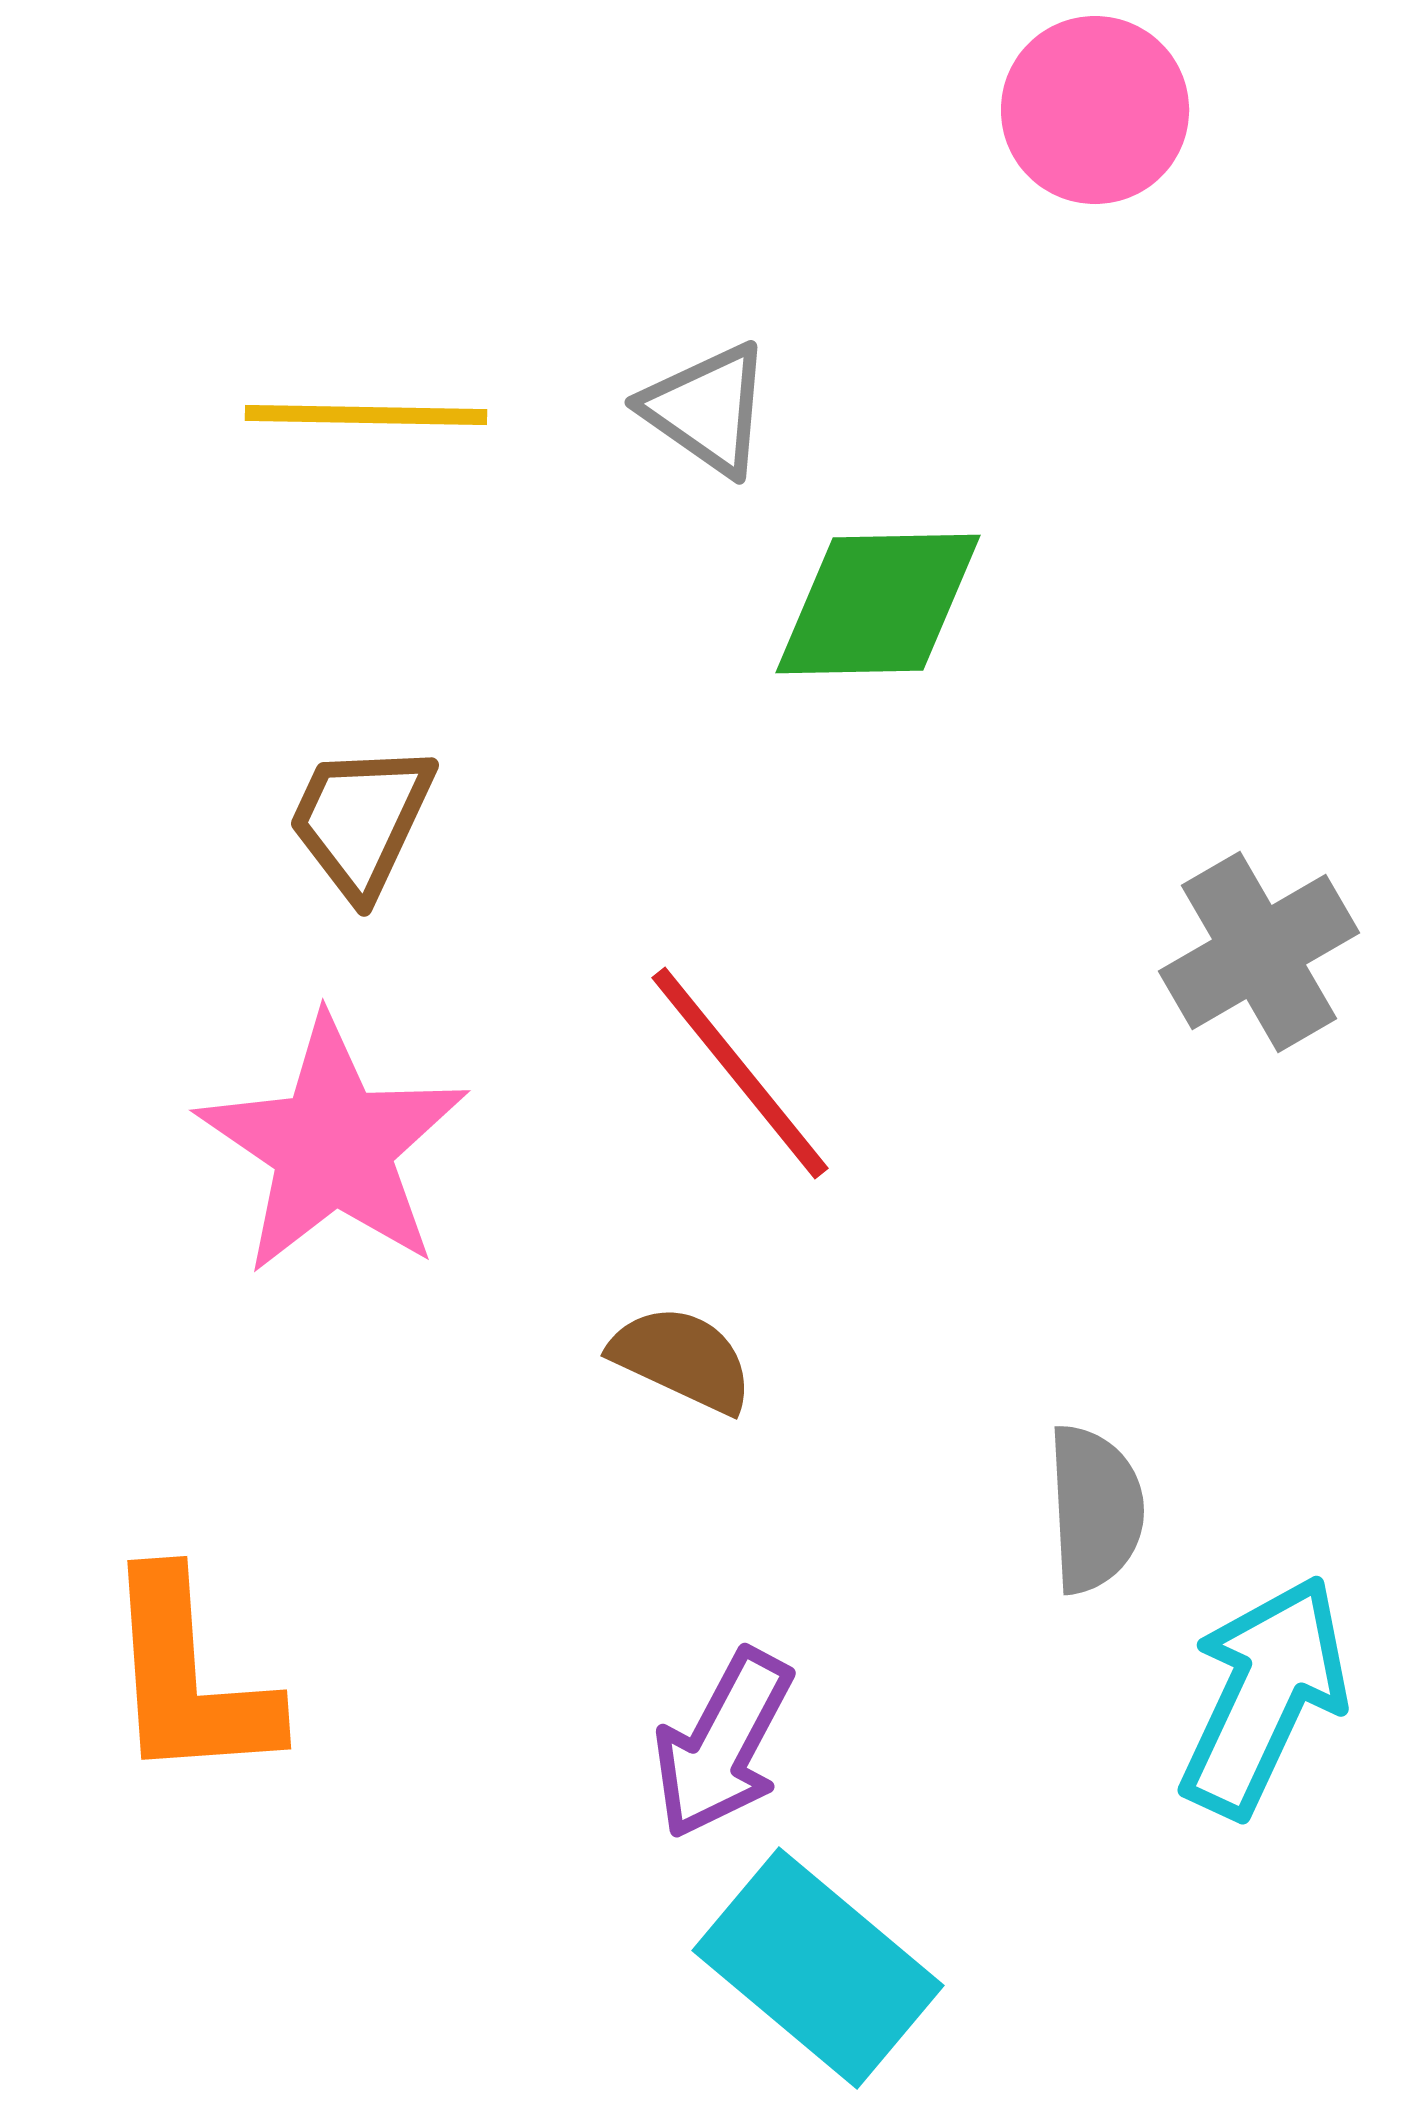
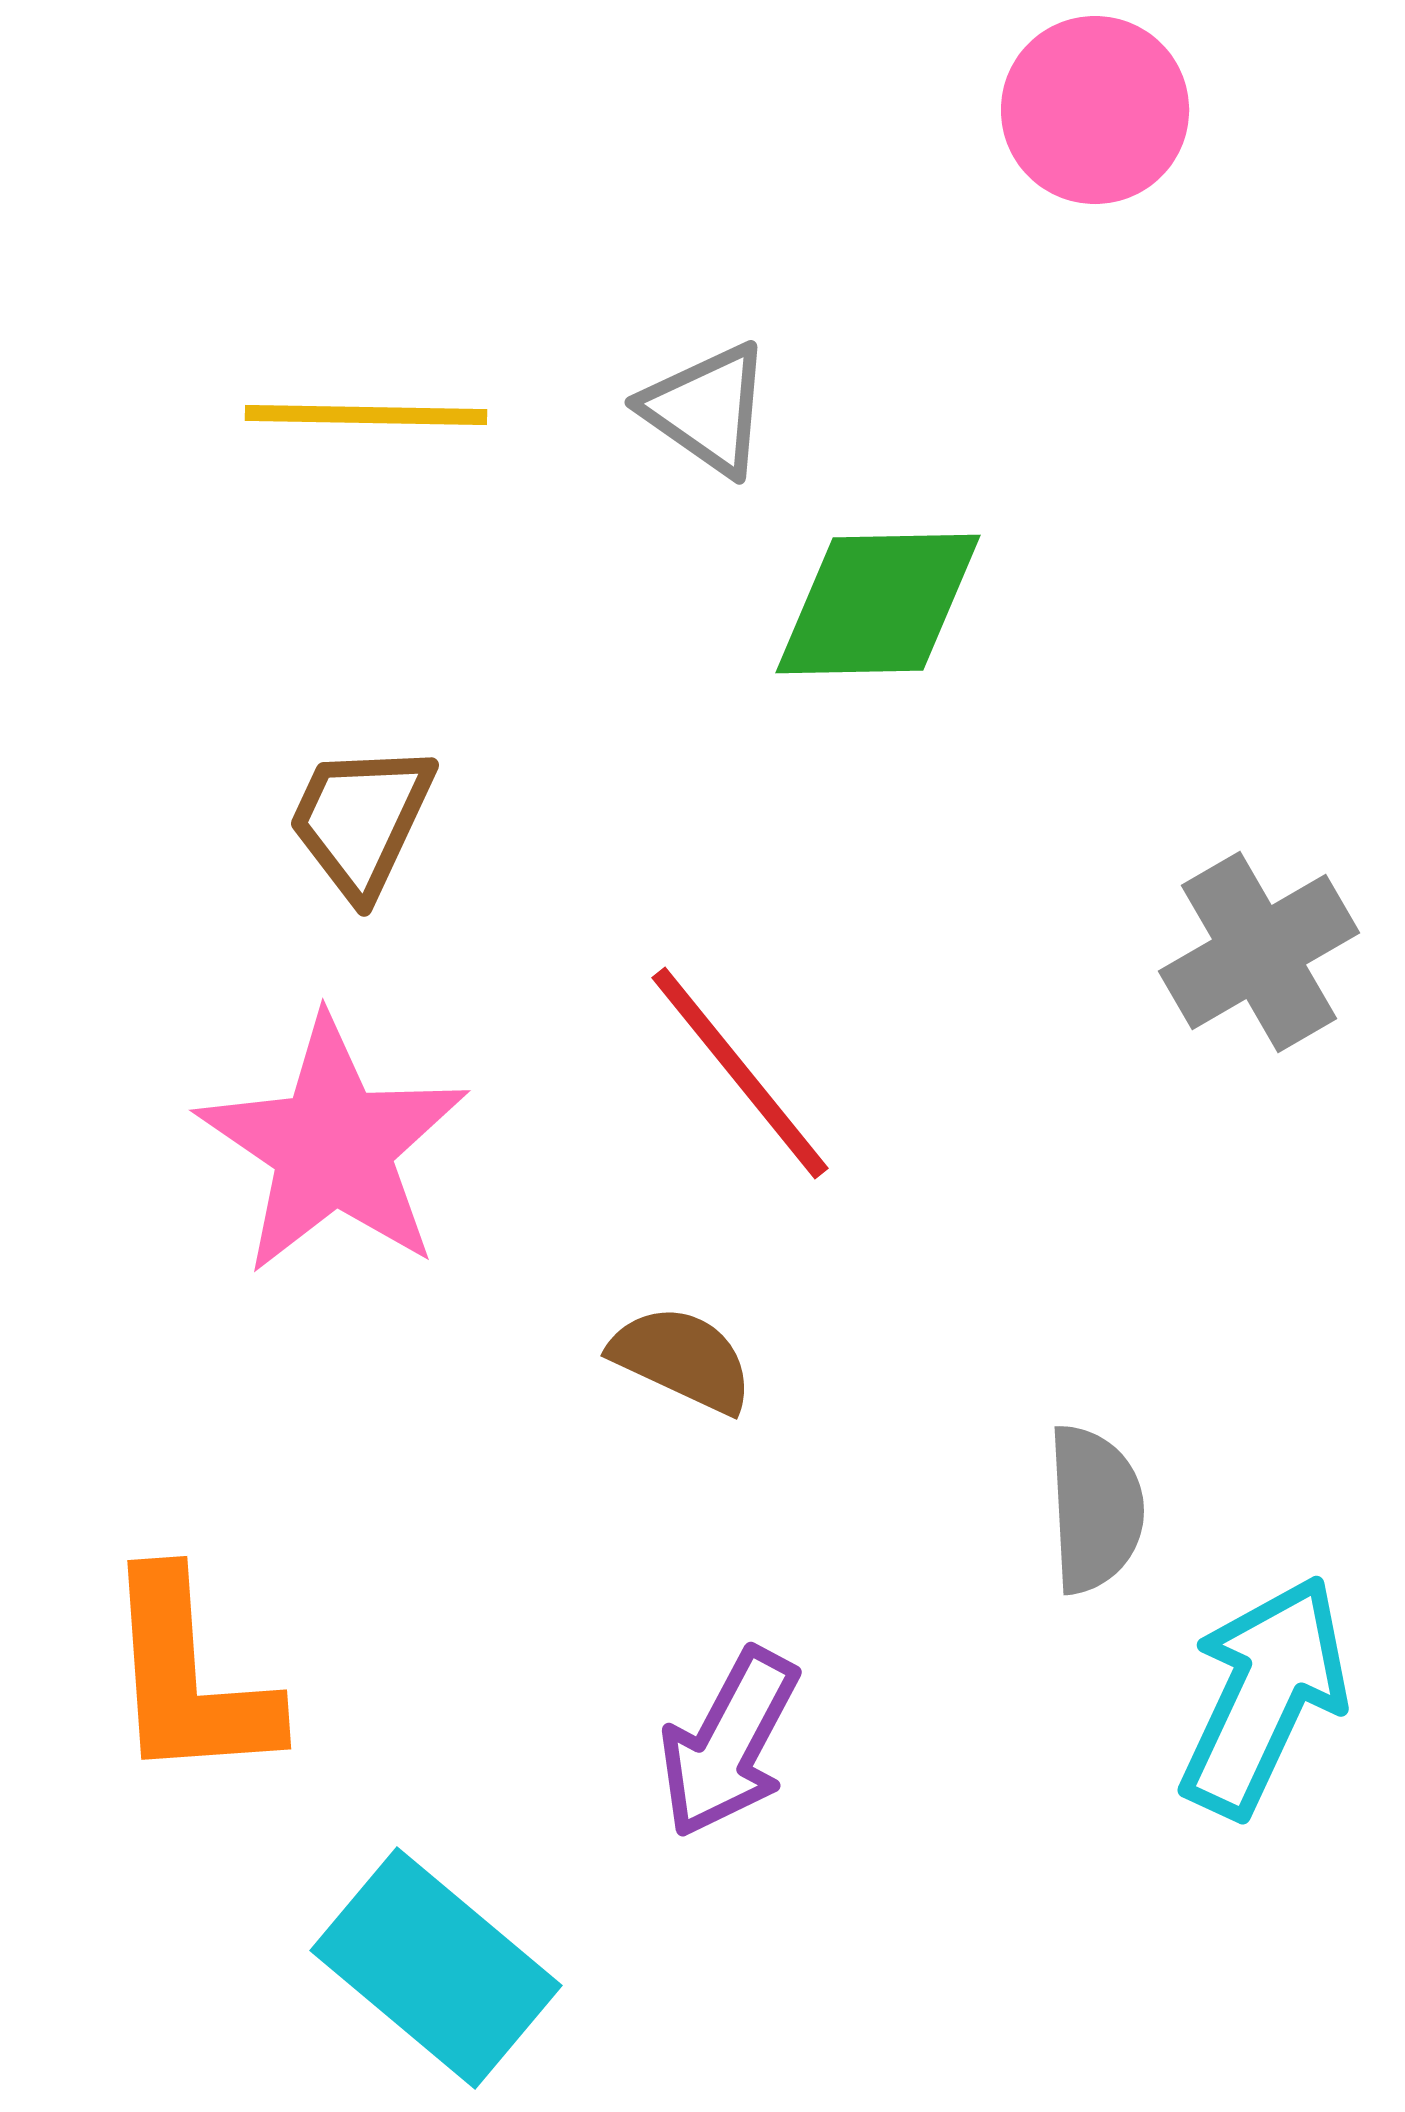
purple arrow: moved 6 px right, 1 px up
cyan rectangle: moved 382 px left
